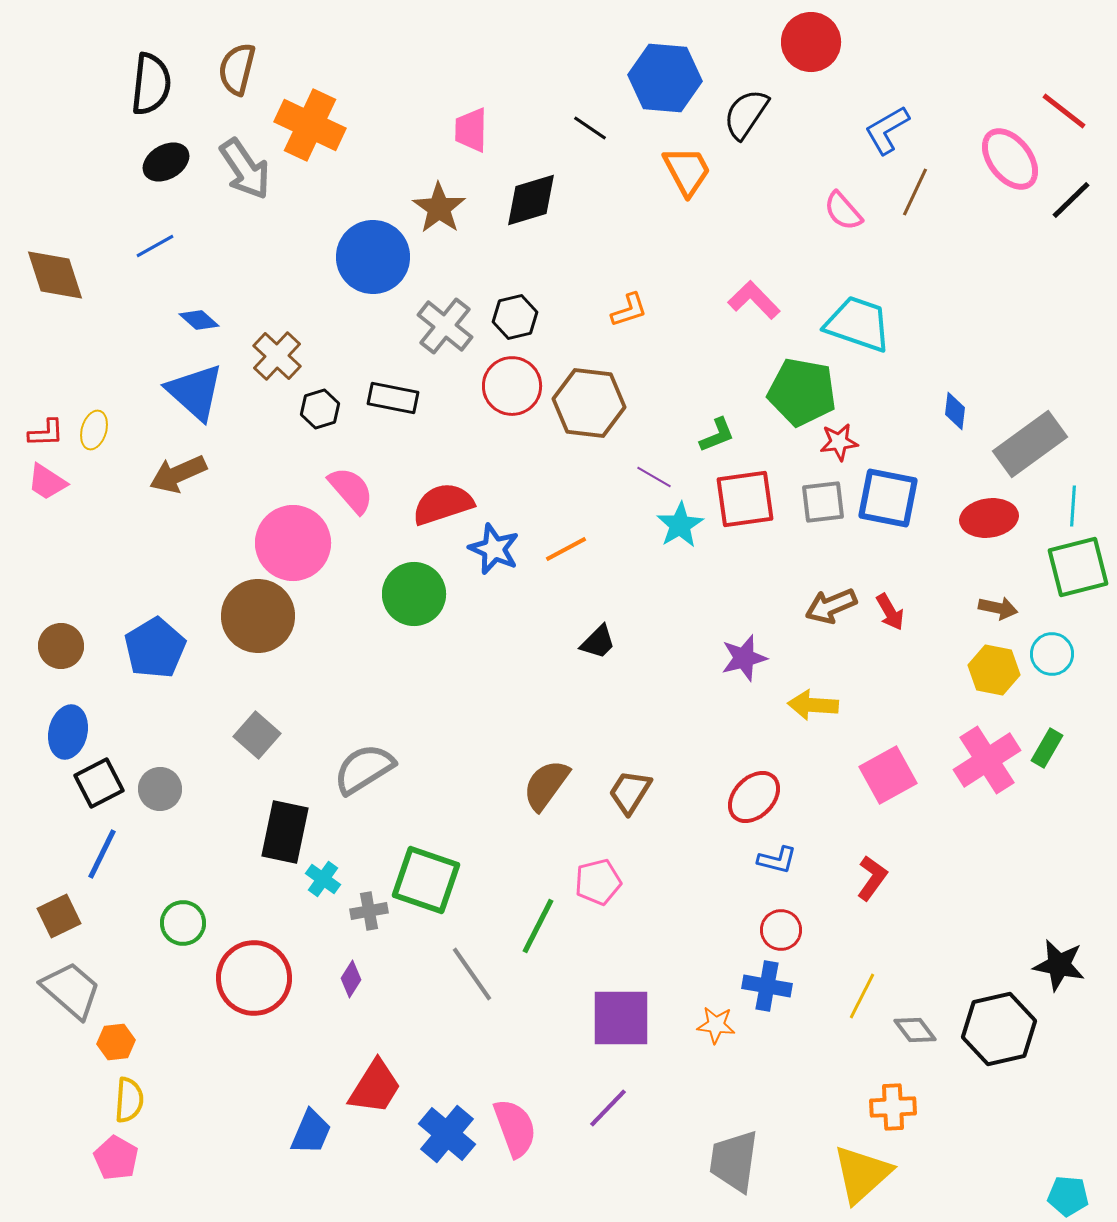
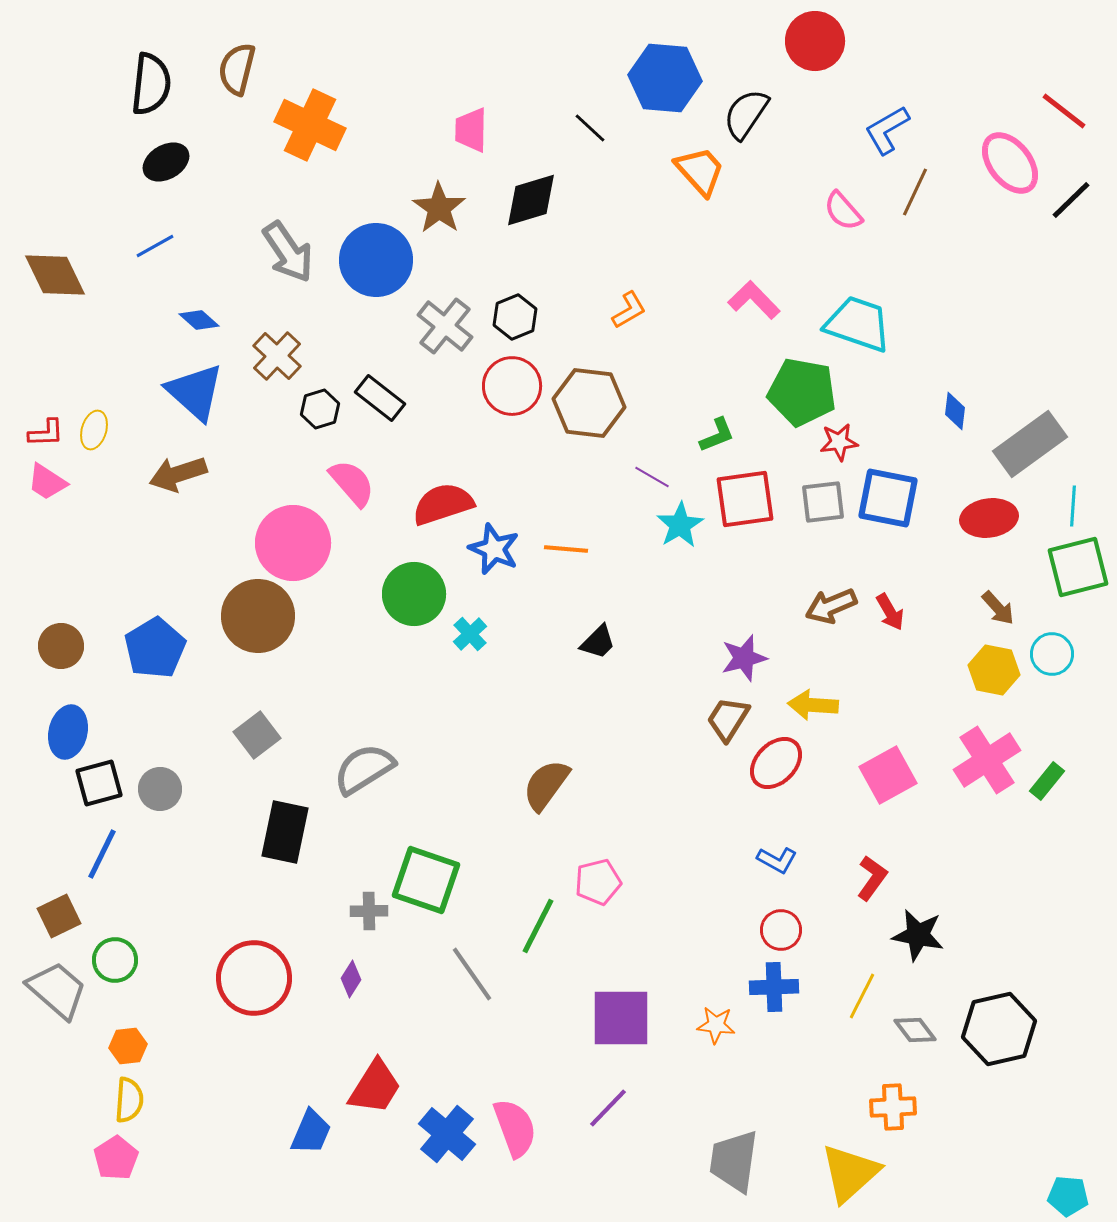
red circle at (811, 42): moved 4 px right, 1 px up
black line at (590, 128): rotated 9 degrees clockwise
pink ellipse at (1010, 159): moved 4 px down
gray arrow at (245, 169): moved 43 px right, 83 px down
orange trapezoid at (687, 171): moved 13 px right; rotated 14 degrees counterclockwise
blue circle at (373, 257): moved 3 px right, 3 px down
brown diamond at (55, 275): rotated 8 degrees counterclockwise
orange L-shape at (629, 310): rotated 12 degrees counterclockwise
black hexagon at (515, 317): rotated 9 degrees counterclockwise
black rectangle at (393, 398): moved 13 px left; rotated 27 degrees clockwise
brown arrow at (178, 474): rotated 6 degrees clockwise
purple line at (654, 477): moved 2 px left
pink semicircle at (351, 490): moved 1 px right, 7 px up
orange line at (566, 549): rotated 33 degrees clockwise
brown arrow at (998, 608): rotated 36 degrees clockwise
gray square at (257, 735): rotated 12 degrees clockwise
green rectangle at (1047, 748): moved 33 px down; rotated 9 degrees clockwise
black square at (99, 783): rotated 12 degrees clockwise
brown trapezoid at (630, 792): moved 98 px right, 73 px up
red ellipse at (754, 797): moved 22 px right, 34 px up
blue L-shape at (777, 860): rotated 15 degrees clockwise
cyan cross at (323, 879): moved 147 px right, 245 px up; rotated 12 degrees clockwise
gray cross at (369, 911): rotated 9 degrees clockwise
green circle at (183, 923): moved 68 px left, 37 px down
black star at (1059, 965): moved 141 px left, 30 px up
blue cross at (767, 986): moved 7 px right, 1 px down; rotated 12 degrees counterclockwise
gray trapezoid at (71, 990): moved 14 px left
orange hexagon at (116, 1042): moved 12 px right, 4 px down
pink pentagon at (116, 1158): rotated 9 degrees clockwise
yellow triangle at (862, 1174): moved 12 px left, 1 px up
